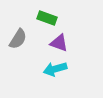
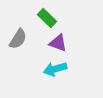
green rectangle: rotated 24 degrees clockwise
purple triangle: moved 1 px left
